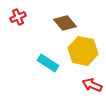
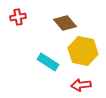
red cross: rotated 14 degrees clockwise
cyan rectangle: moved 1 px up
red arrow: moved 11 px left; rotated 30 degrees counterclockwise
